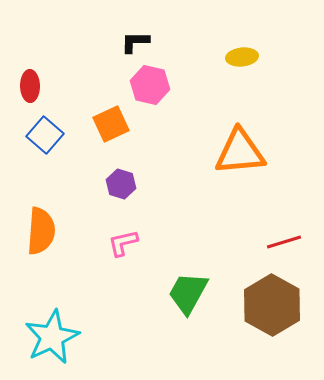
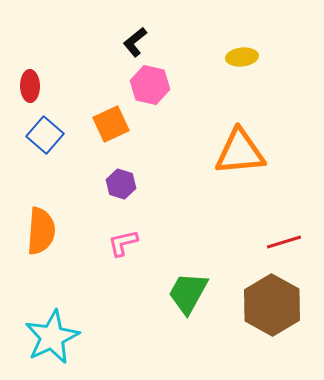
black L-shape: rotated 40 degrees counterclockwise
